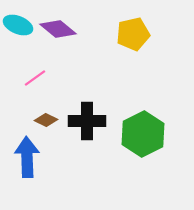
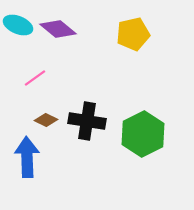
black cross: rotated 9 degrees clockwise
